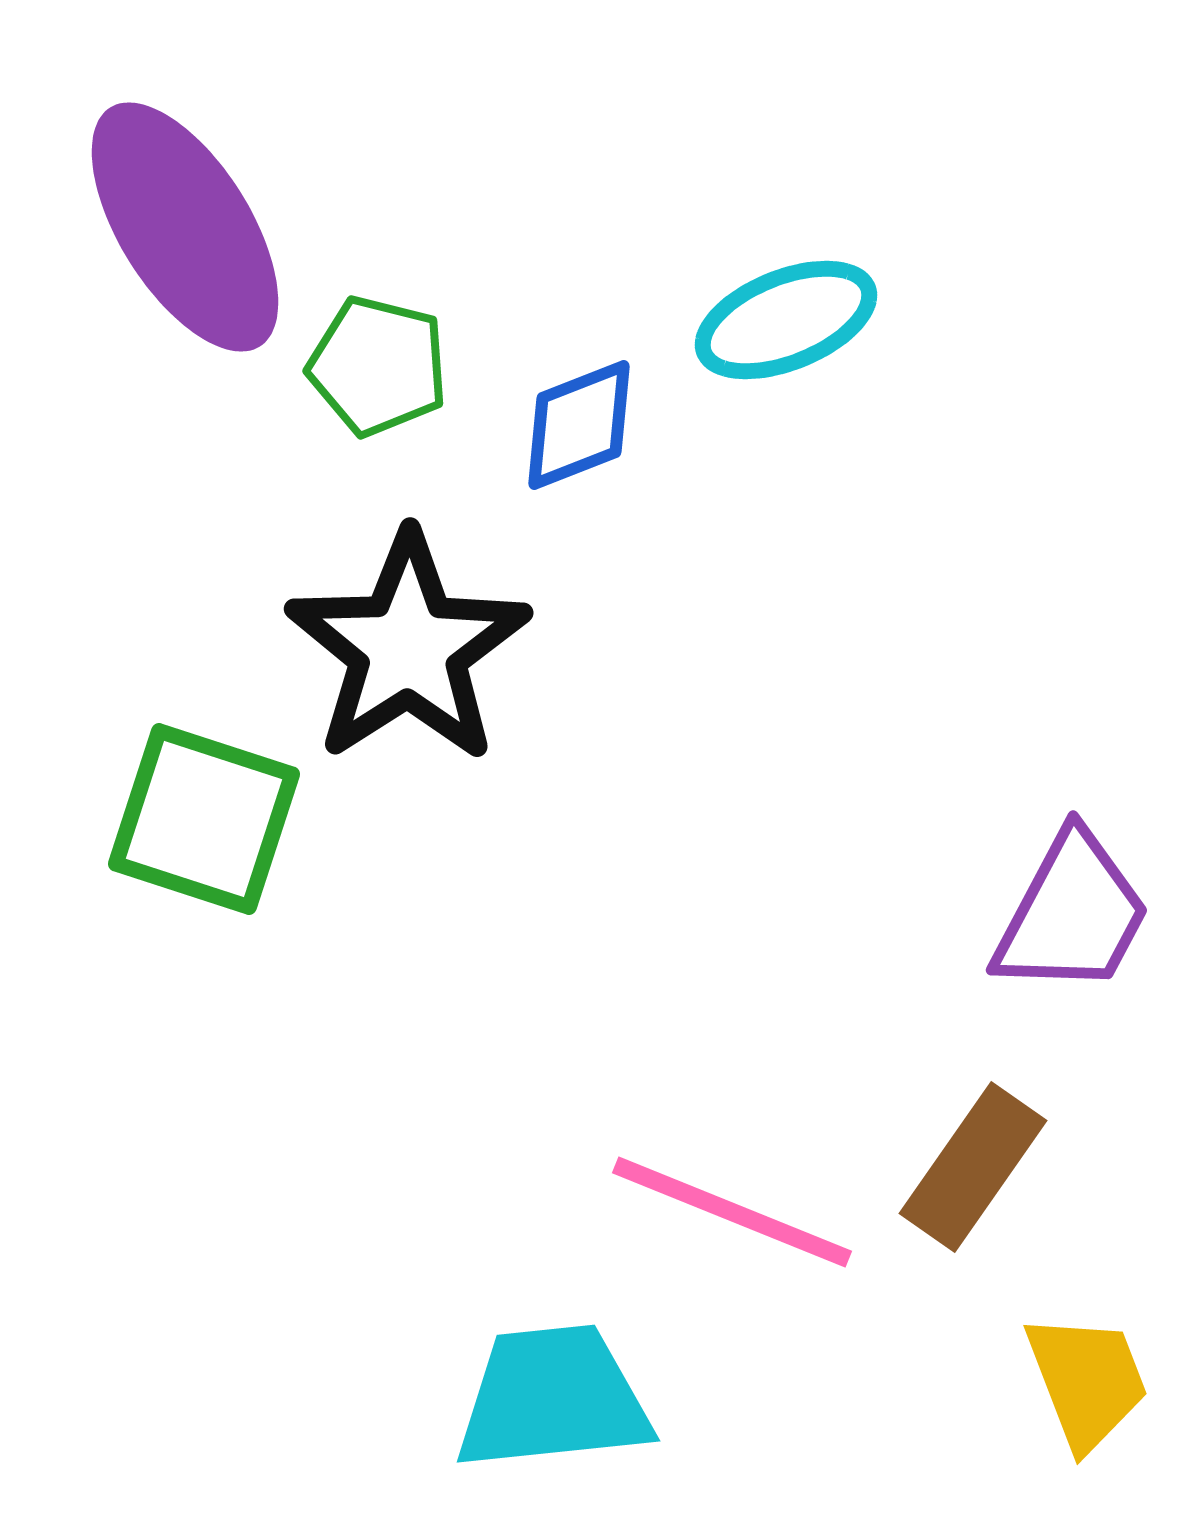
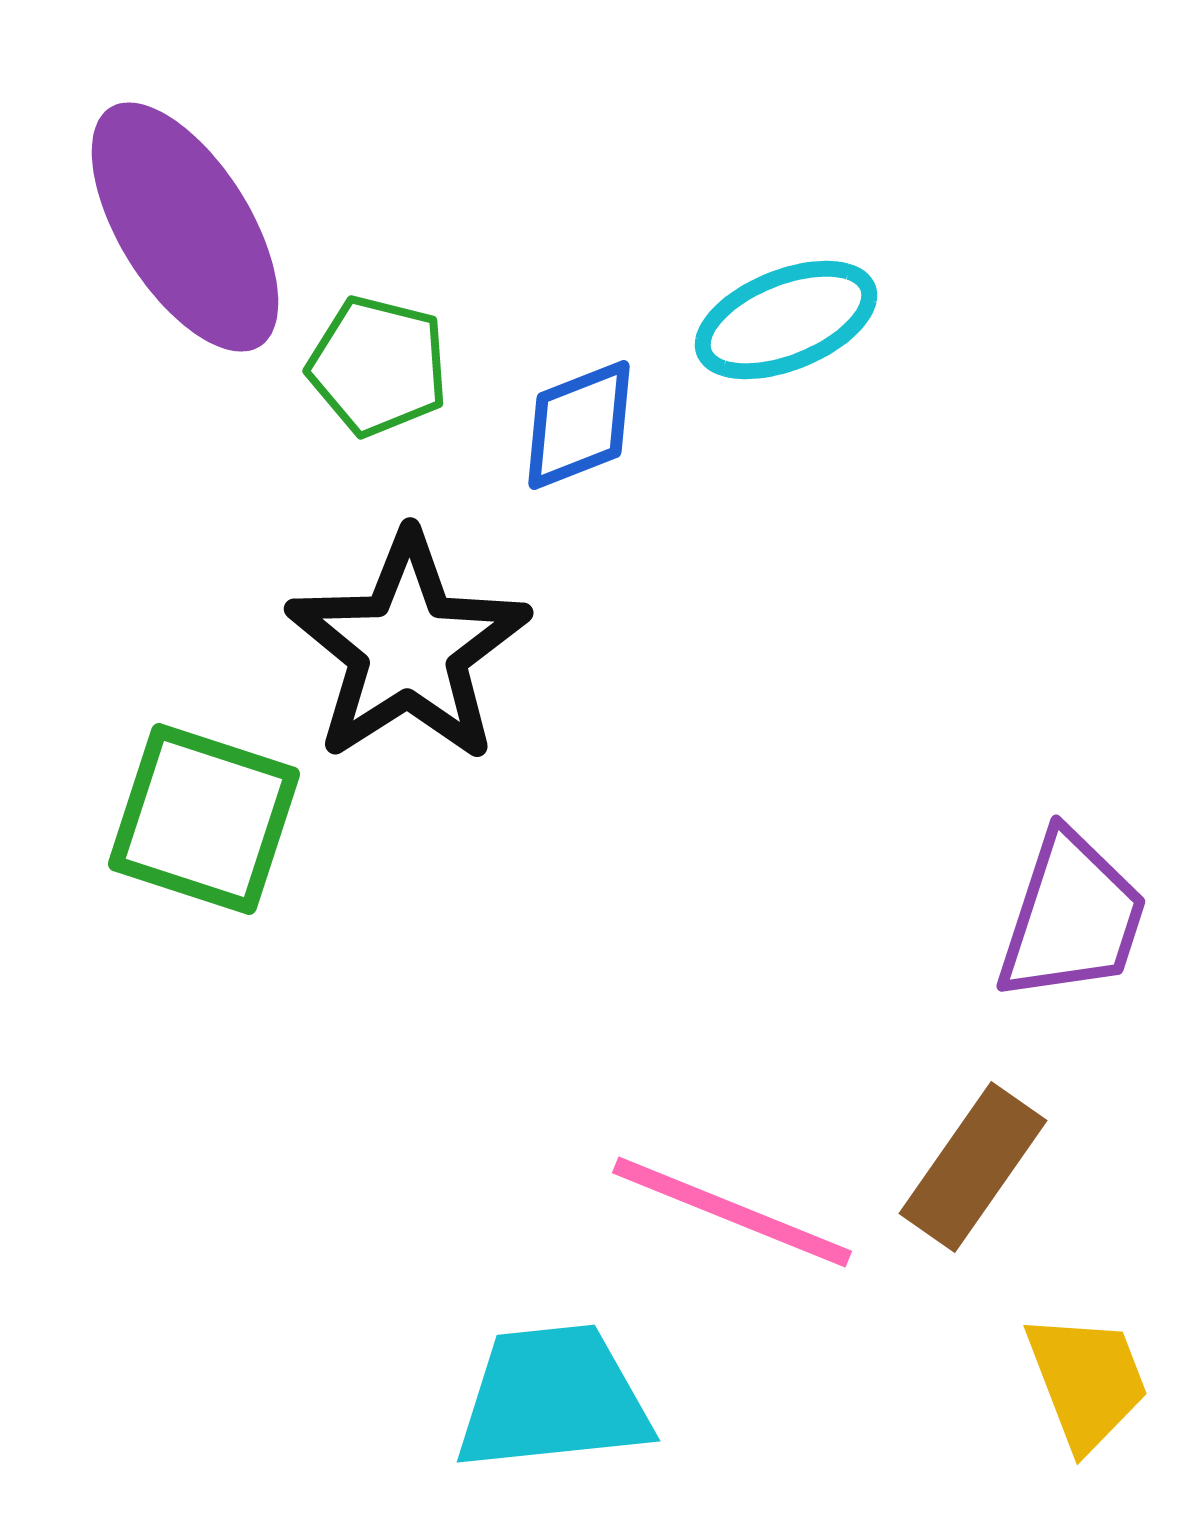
purple trapezoid: moved 3 px down; rotated 10 degrees counterclockwise
